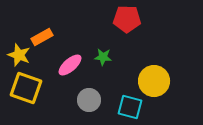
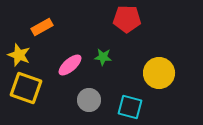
orange rectangle: moved 10 px up
yellow circle: moved 5 px right, 8 px up
